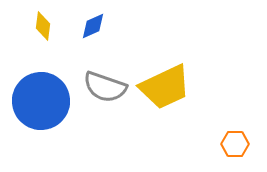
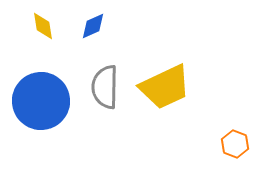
yellow diamond: rotated 16 degrees counterclockwise
gray semicircle: rotated 72 degrees clockwise
orange hexagon: rotated 20 degrees clockwise
